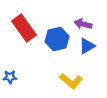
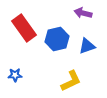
purple arrow: moved 11 px up
blue triangle: rotated 12 degrees clockwise
blue star: moved 5 px right, 2 px up
yellow L-shape: rotated 65 degrees counterclockwise
